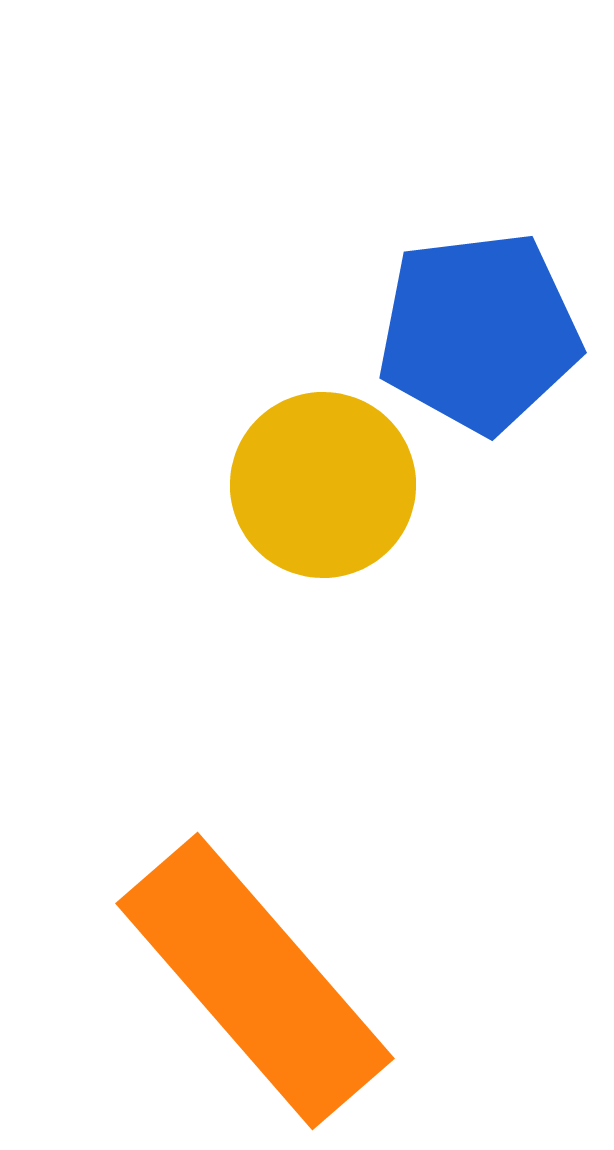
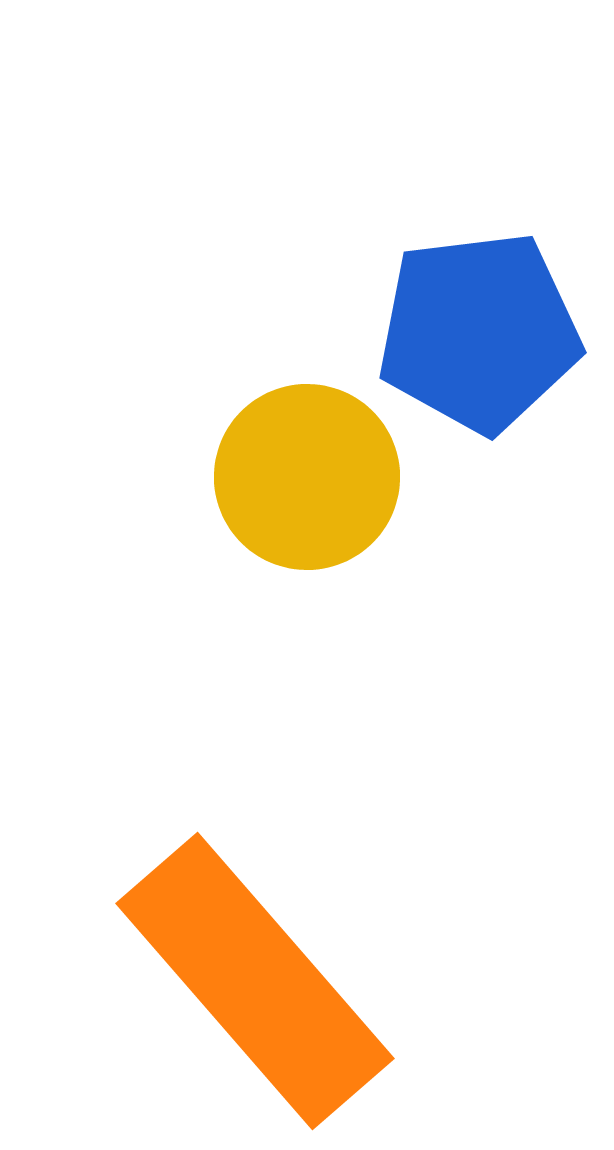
yellow circle: moved 16 px left, 8 px up
